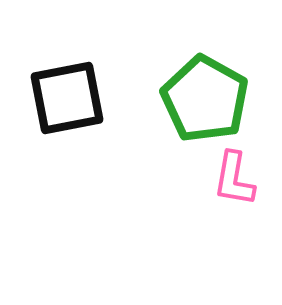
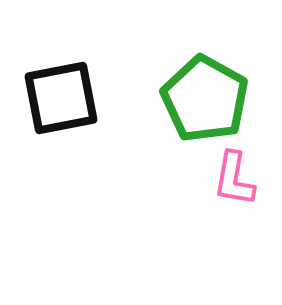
black square: moved 6 px left
